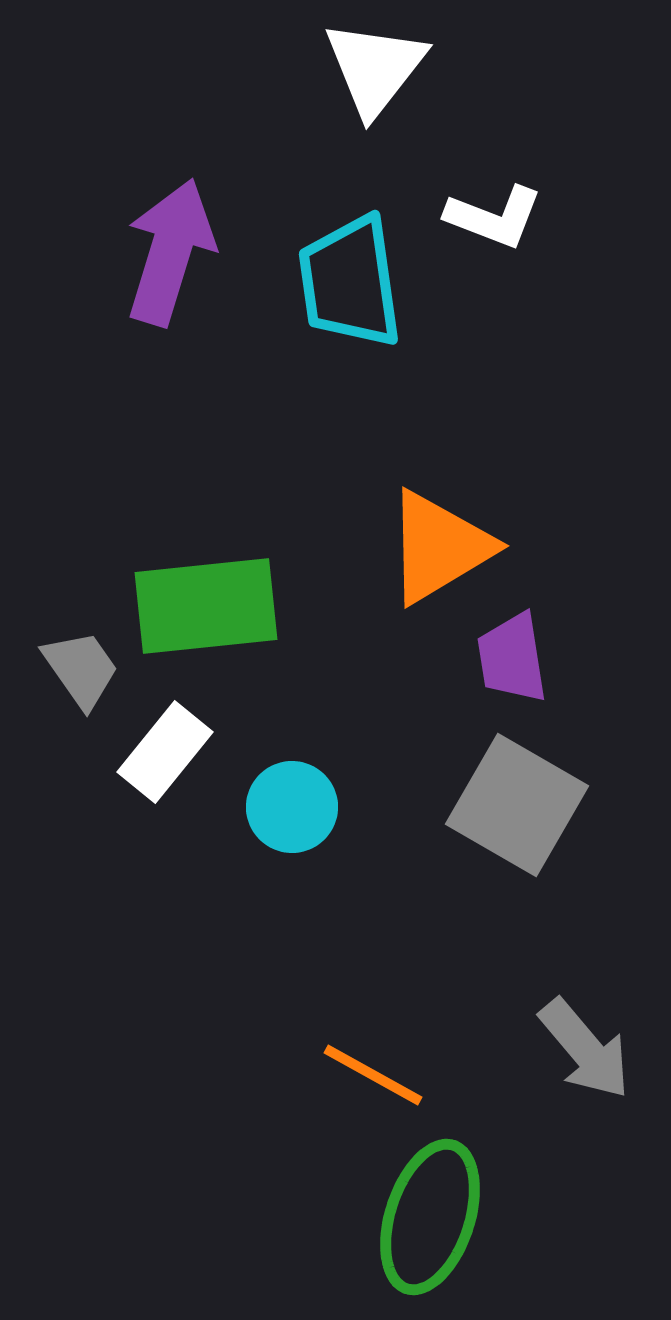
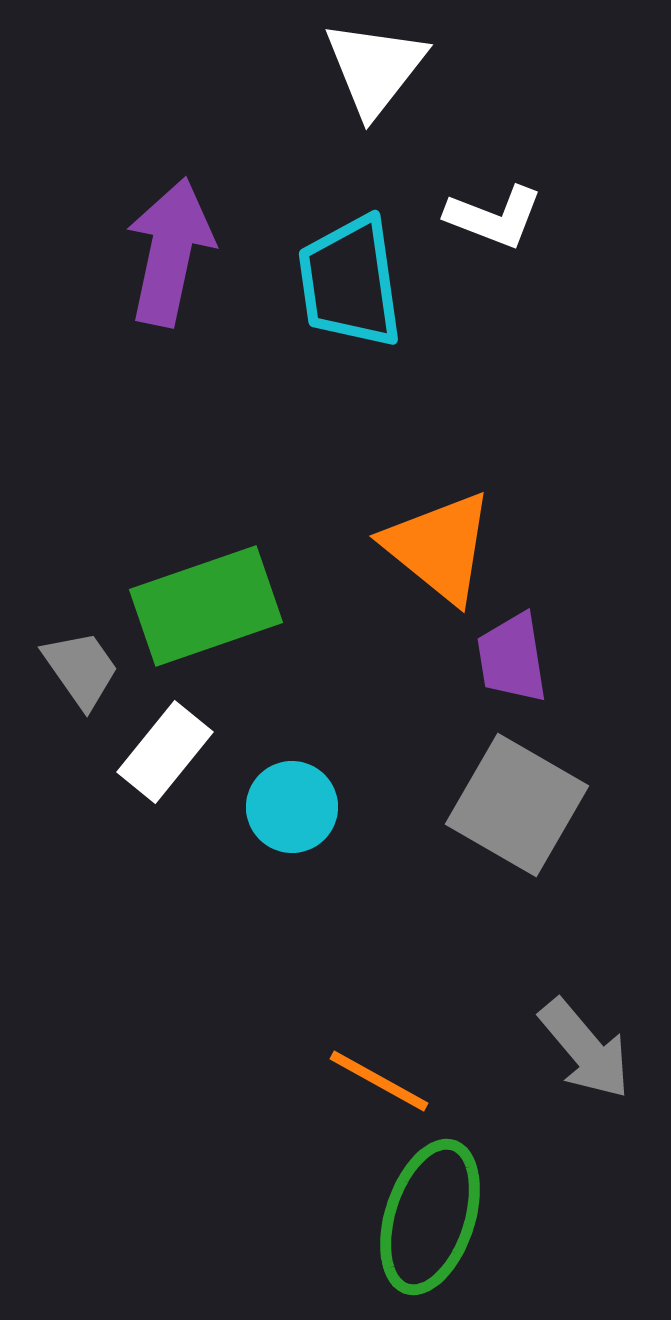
purple arrow: rotated 5 degrees counterclockwise
orange triangle: rotated 50 degrees counterclockwise
green rectangle: rotated 13 degrees counterclockwise
orange line: moved 6 px right, 6 px down
